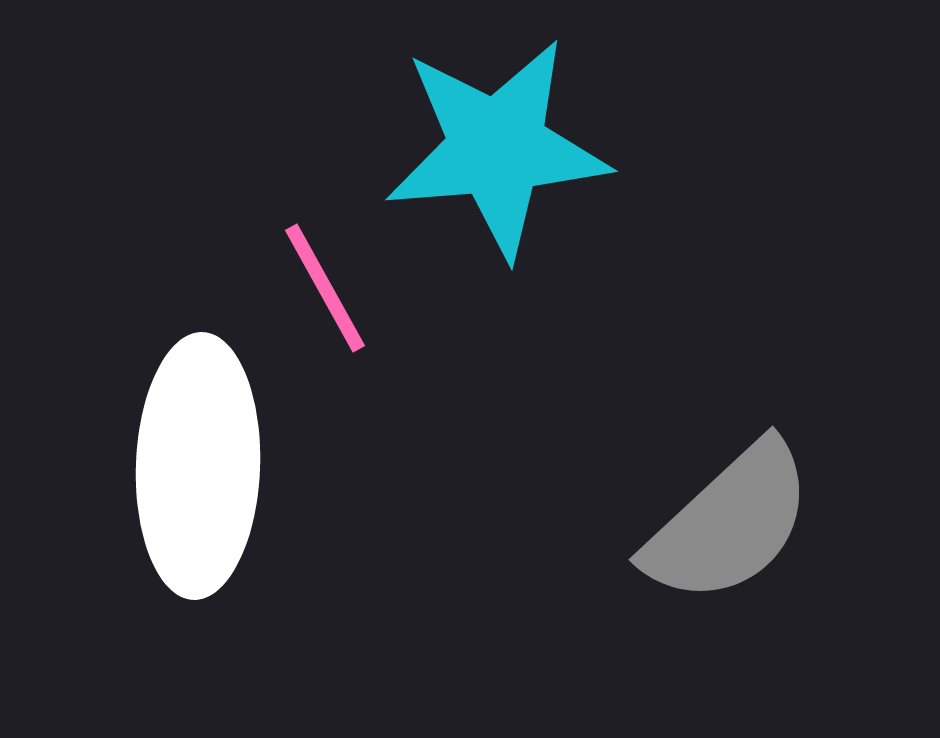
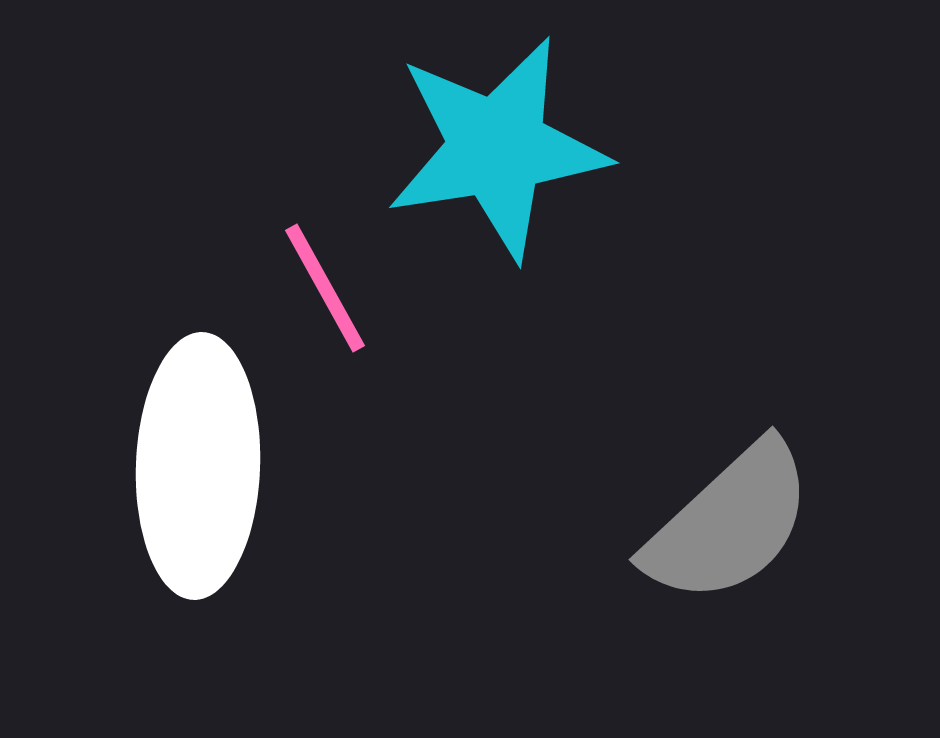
cyan star: rotated 4 degrees counterclockwise
